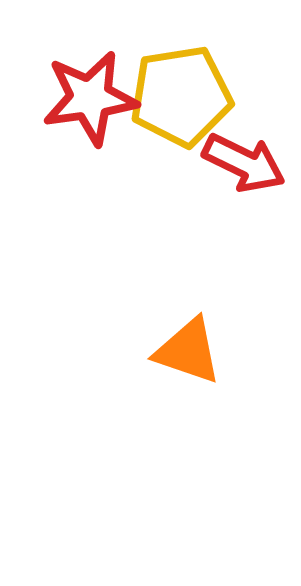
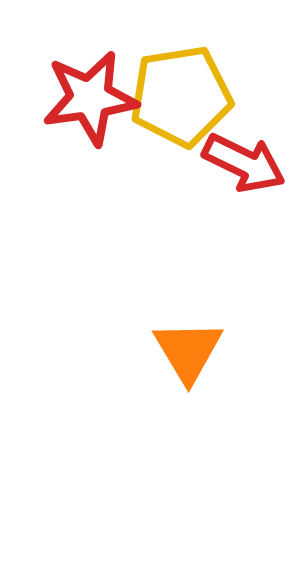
orange triangle: rotated 40 degrees clockwise
